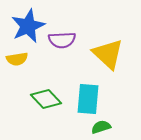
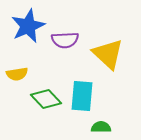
purple semicircle: moved 3 px right
yellow semicircle: moved 15 px down
cyan rectangle: moved 6 px left, 3 px up
green semicircle: rotated 18 degrees clockwise
